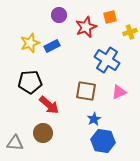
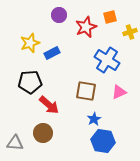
blue rectangle: moved 7 px down
